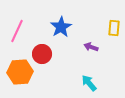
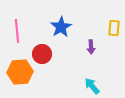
pink line: rotated 30 degrees counterclockwise
purple arrow: rotated 112 degrees counterclockwise
cyan arrow: moved 3 px right, 3 px down
